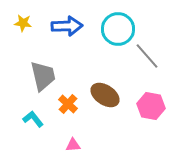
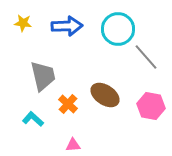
gray line: moved 1 px left, 1 px down
cyan L-shape: rotated 10 degrees counterclockwise
